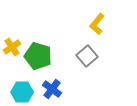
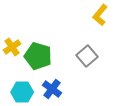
yellow L-shape: moved 3 px right, 9 px up
